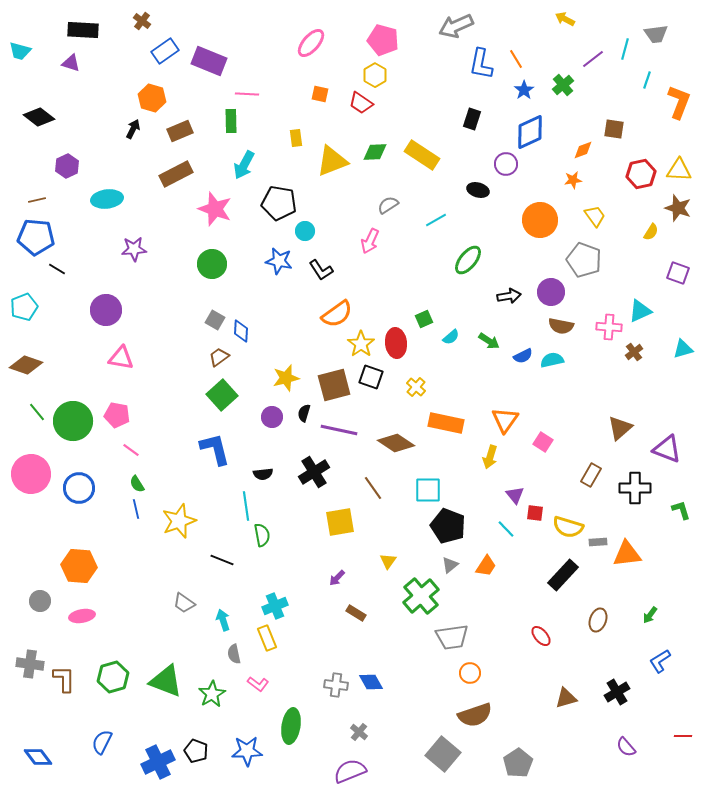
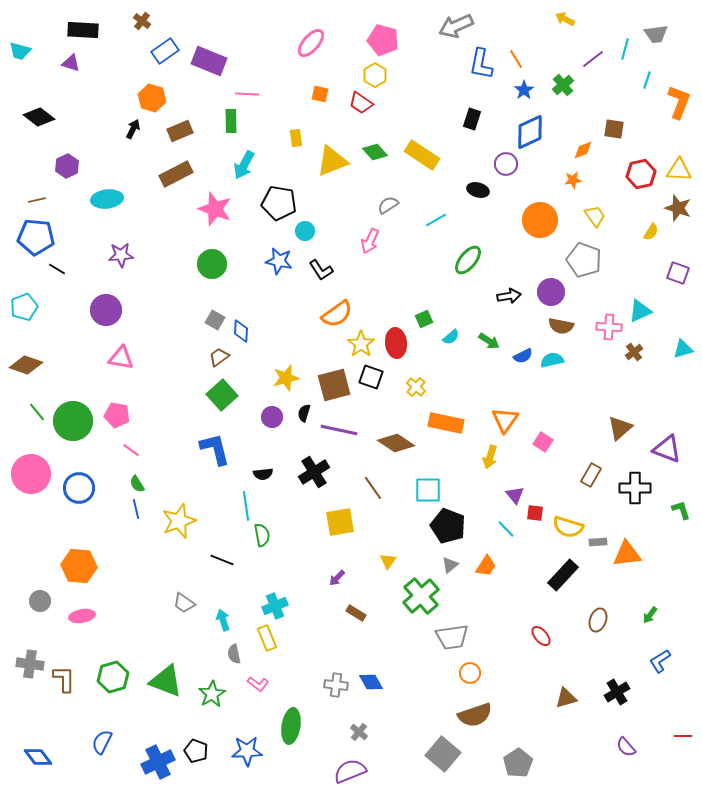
green diamond at (375, 152): rotated 50 degrees clockwise
purple star at (134, 249): moved 13 px left, 6 px down
